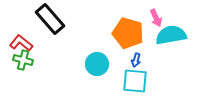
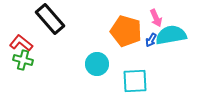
orange pentagon: moved 2 px left, 2 px up
blue arrow: moved 15 px right, 20 px up; rotated 16 degrees clockwise
cyan square: rotated 8 degrees counterclockwise
